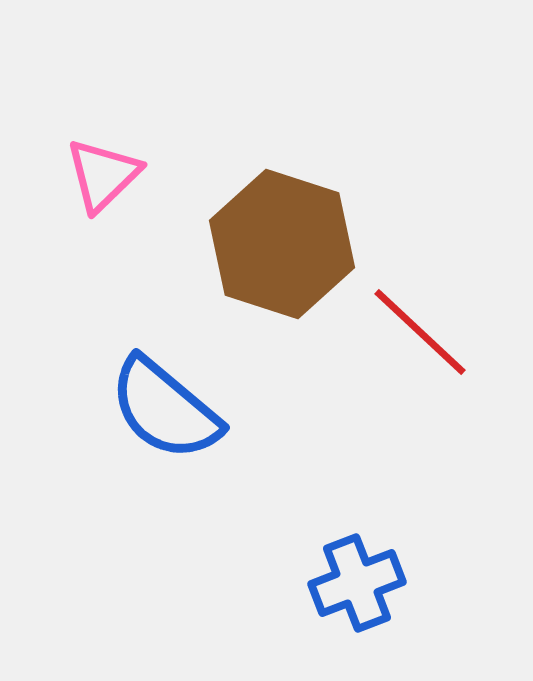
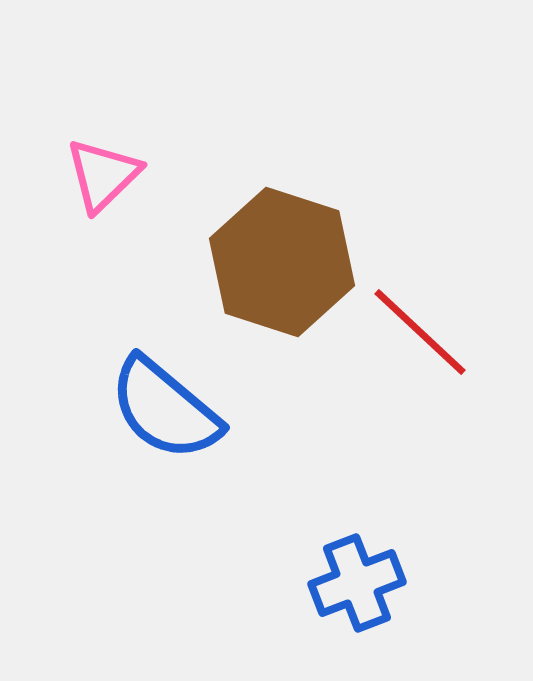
brown hexagon: moved 18 px down
